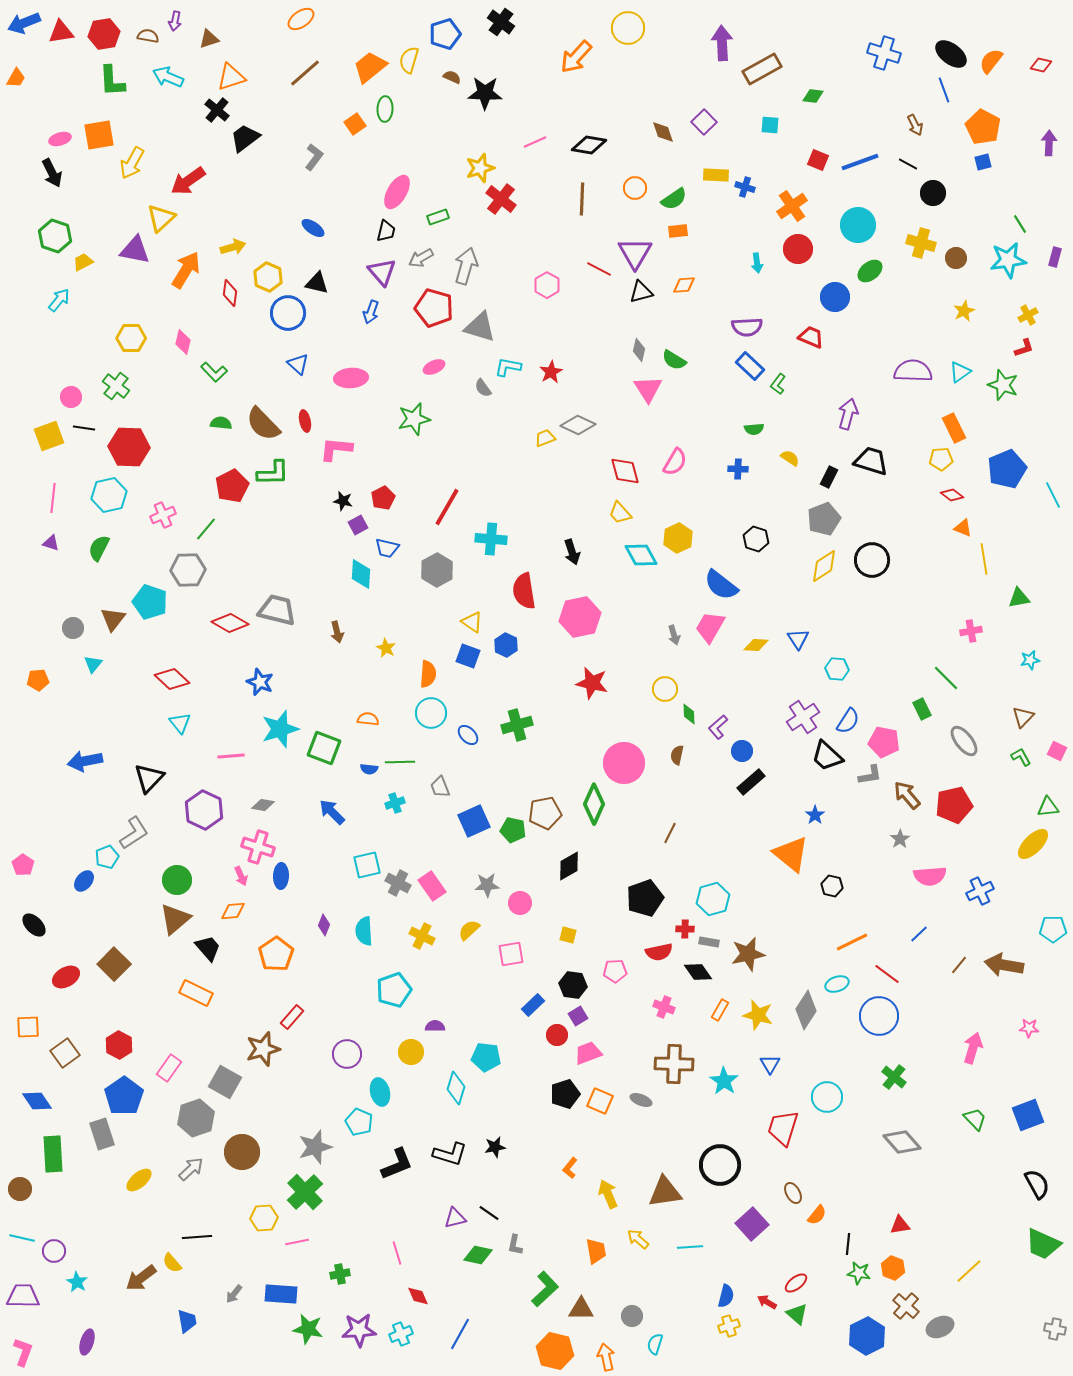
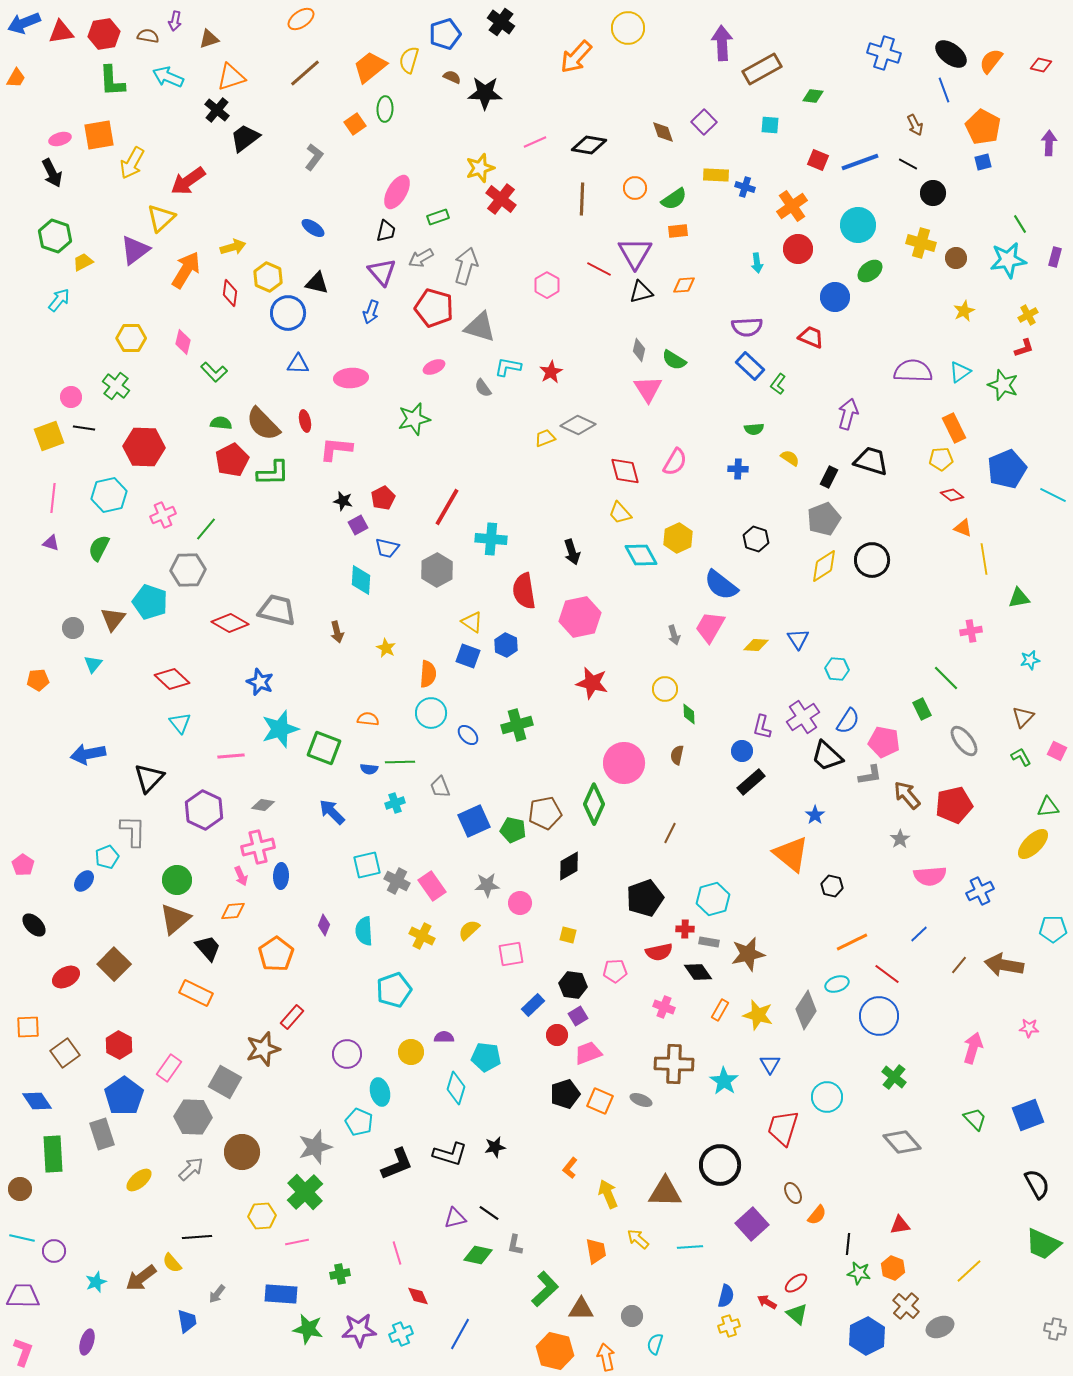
purple triangle at (135, 250): rotated 48 degrees counterclockwise
blue triangle at (298, 364): rotated 40 degrees counterclockwise
red hexagon at (129, 447): moved 15 px right
red pentagon at (232, 486): moved 26 px up
cyan line at (1053, 495): rotated 36 degrees counterclockwise
cyan diamond at (361, 574): moved 6 px down
purple L-shape at (718, 727): moved 44 px right; rotated 35 degrees counterclockwise
blue arrow at (85, 761): moved 3 px right, 7 px up
gray L-shape at (134, 833): moved 1 px left, 2 px up; rotated 56 degrees counterclockwise
pink cross at (258, 847): rotated 32 degrees counterclockwise
gray cross at (398, 883): moved 1 px left, 2 px up
purple semicircle at (435, 1026): moved 9 px right, 11 px down
gray hexagon at (196, 1118): moved 3 px left, 1 px up; rotated 21 degrees clockwise
brown triangle at (665, 1192): rotated 9 degrees clockwise
yellow hexagon at (264, 1218): moved 2 px left, 2 px up
cyan star at (77, 1282): moved 19 px right; rotated 20 degrees clockwise
gray arrow at (234, 1294): moved 17 px left
